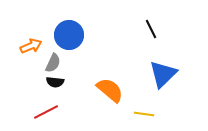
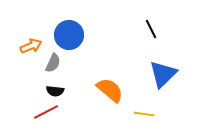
black semicircle: moved 9 px down
